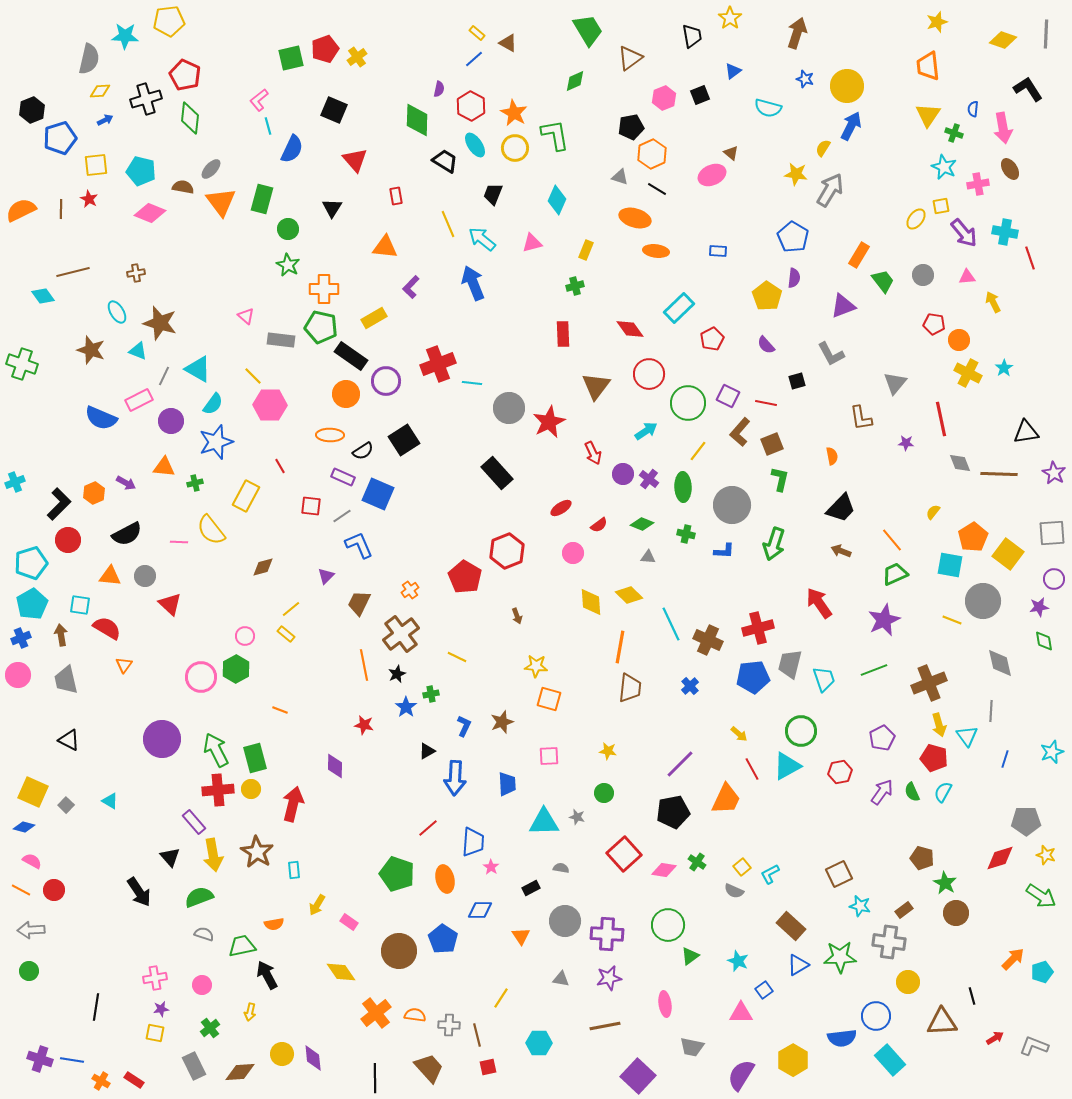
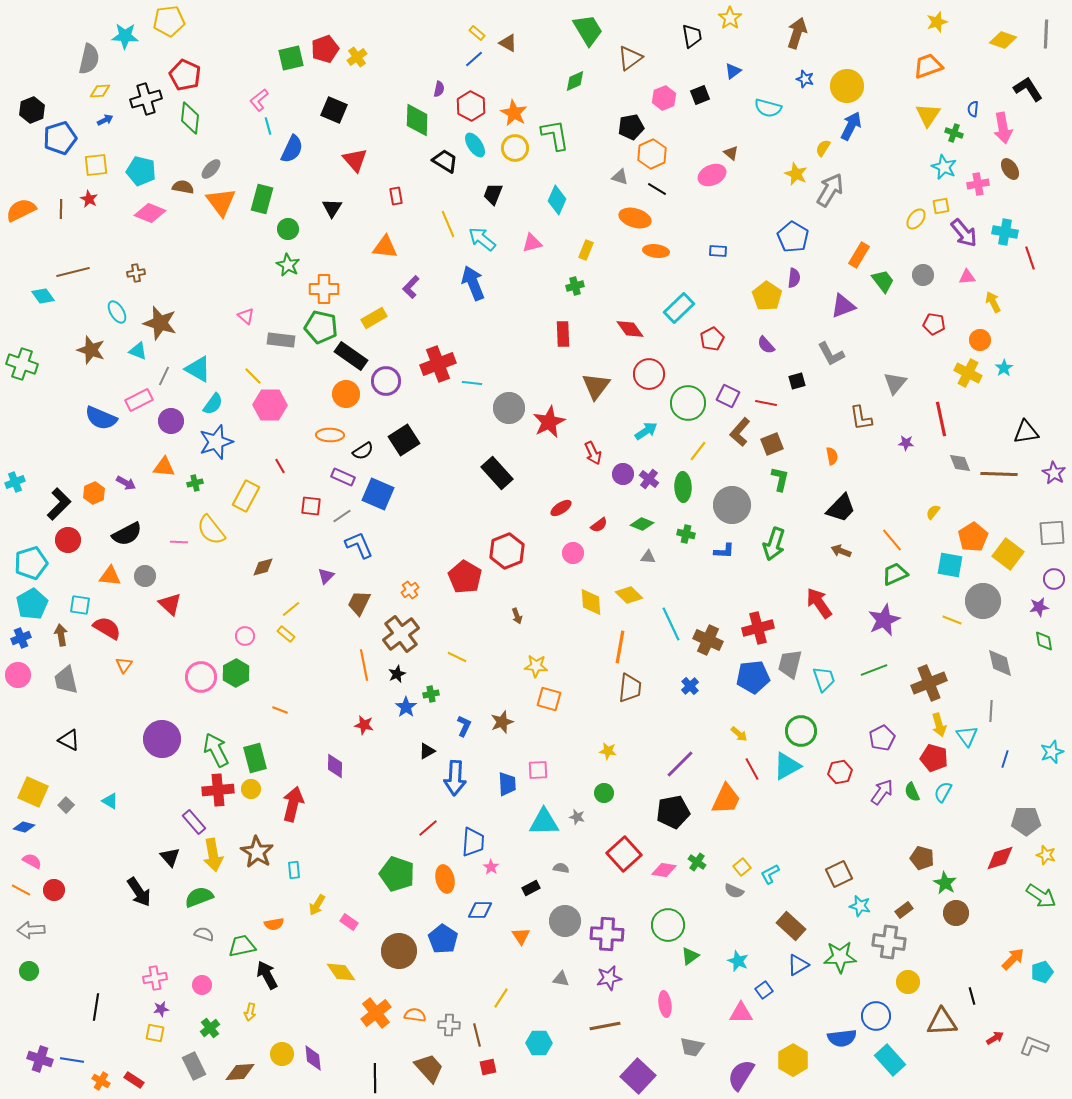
orange trapezoid at (928, 66): rotated 76 degrees clockwise
yellow star at (796, 174): rotated 15 degrees clockwise
orange circle at (959, 340): moved 21 px right
green hexagon at (236, 669): moved 4 px down
pink square at (549, 756): moved 11 px left, 14 px down
